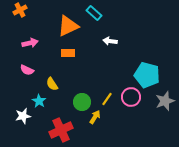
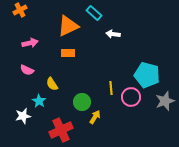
white arrow: moved 3 px right, 7 px up
yellow line: moved 4 px right, 11 px up; rotated 40 degrees counterclockwise
